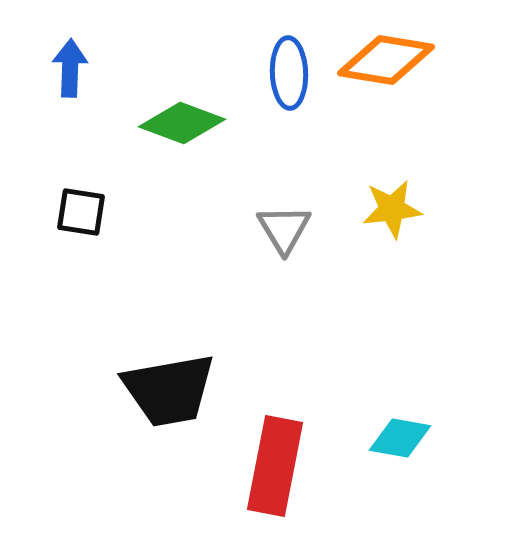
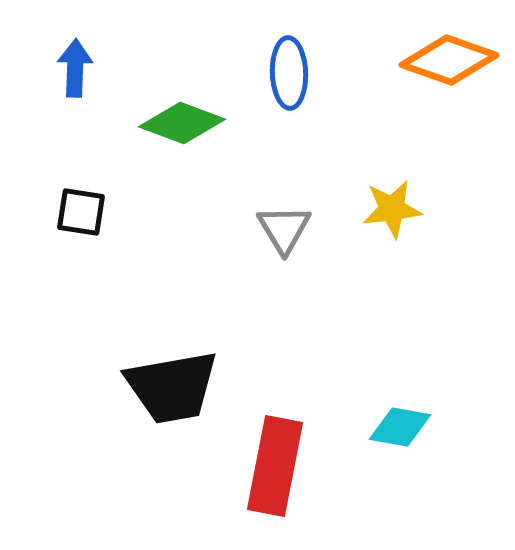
orange diamond: moved 63 px right; rotated 10 degrees clockwise
blue arrow: moved 5 px right
black trapezoid: moved 3 px right, 3 px up
cyan diamond: moved 11 px up
